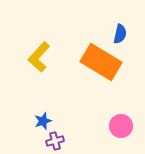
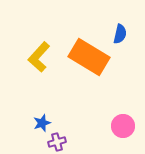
orange rectangle: moved 12 px left, 5 px up
blue star: moved 1 px left, 2 px down
pink circle: moved 2 px right
purple cross: moved 2 px right, 1 px down
